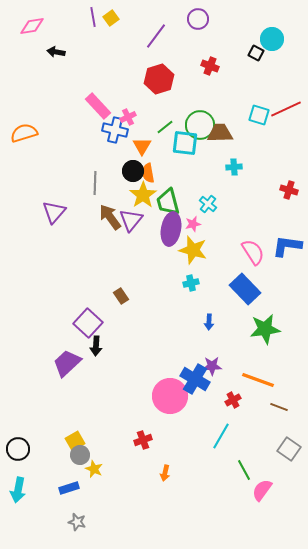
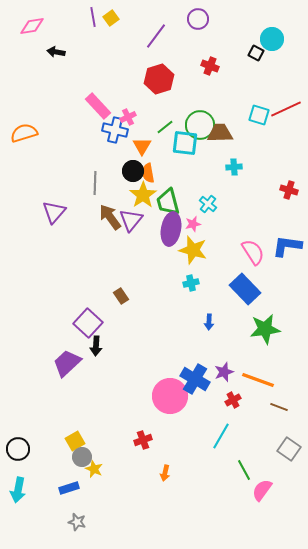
purple star at (212, 366): moved 12 px right, 6 px down; rotated 18 degrees counterclockwise
gray circle at (80, 455): moved 2 px right, 2 px down
